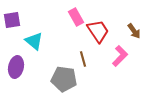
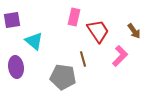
pink rectangle: moved 2 px left; rotated 42 degrees clockwise
purple ellipse: rotated 20 degrees counterclockwise
gray pentagon: moved 1 px left, 2 px up
